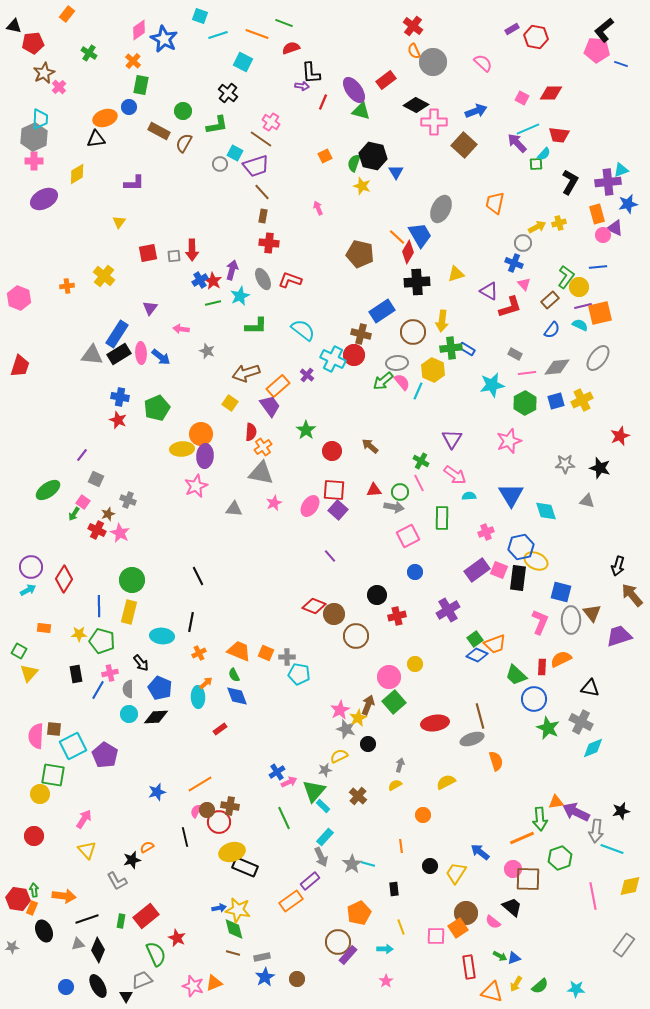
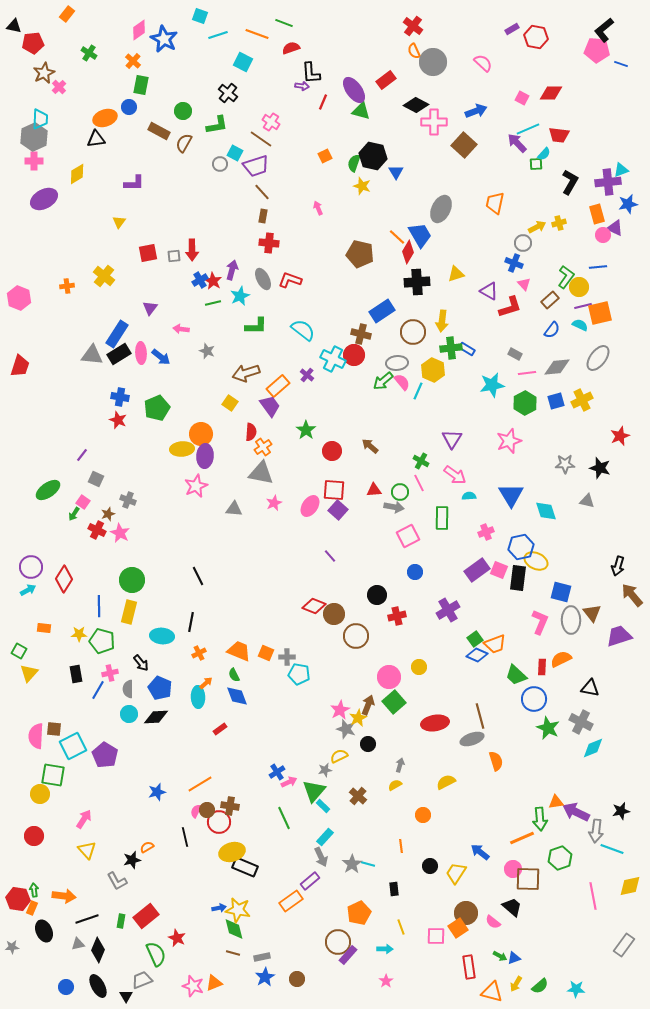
yellow circle at (415, 664): moved 4 px right, 3 px down
